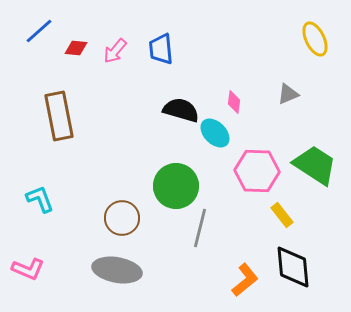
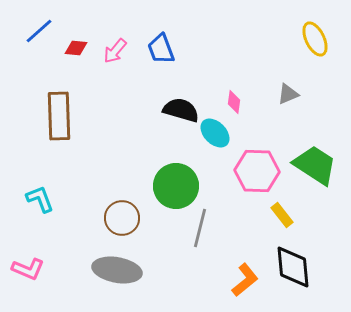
blue trapezoid: rotated 16 degrees counterclockwise
brown rectangle: rotated 9 degrees clockwise
